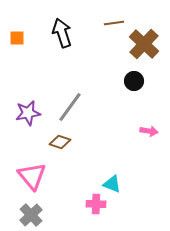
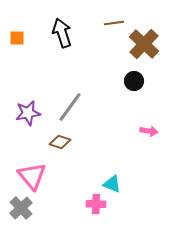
gray cross: moved 10 px left, 7 px up
